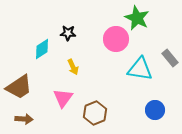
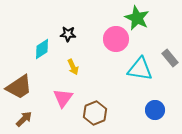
black star: moved 1 px down
brown arrow: rotated 48 degrees counterclockwise
